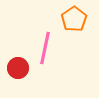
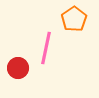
pink line: moved 1 px right
